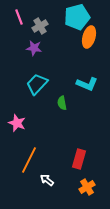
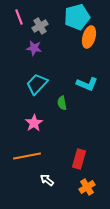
pink star: moved 17 px right; rotated 18 degrees clockwise
orange line: moved 2 px left, 4 px up; rotated 52 degrees clockwise
